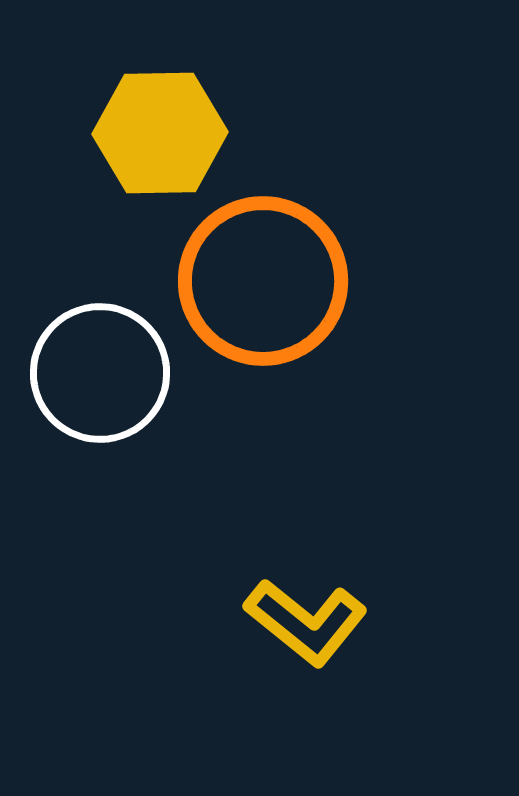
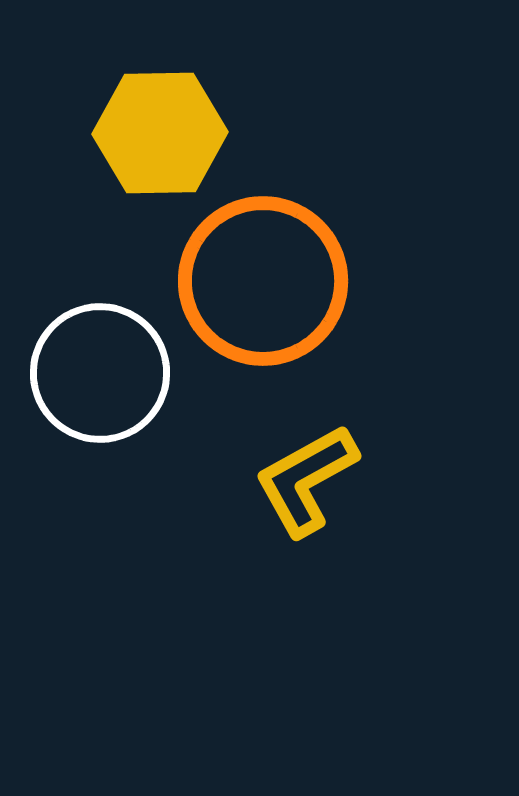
yellow L-shape: moved 142 px up; rotated 112 degrees clockwise
